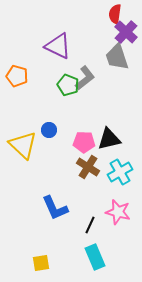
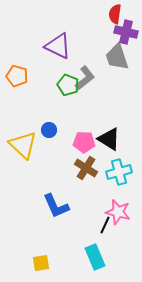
purple cross: rotated 30 degrees counterclockwise
black triangle: rotated 45 degrees clockwise
brown cross: moved 2 px left, 1 px down
cyan cross: moved 1 px left; rotated 15 degrees clockwise
blue L-shape: moved 1 px right, 2 px up
black line: moved 15 px right
